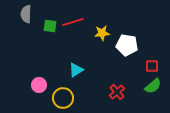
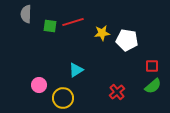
white pentagon: moved 5 px up
